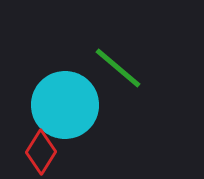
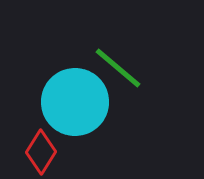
cyan circle: moved 10 px right, 3 px up
